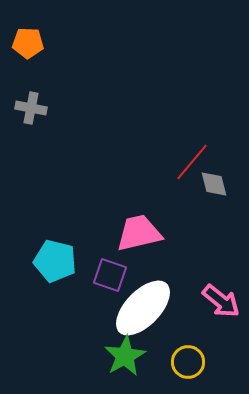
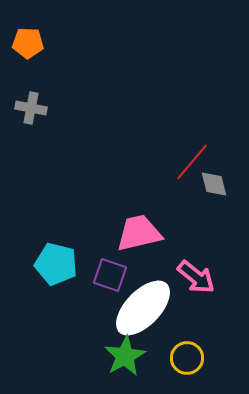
cyan pentagon: moved 1 px right, 3 px down
pink arrow: moved 25 px left, 24 px up
yellow circle: moved 1 px left, 4 px up
